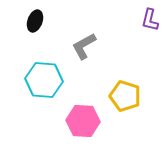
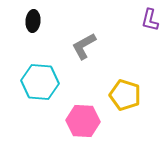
black ellipse: moved 2 px left; rotated 15 degrees counterclockwise
cyan hexagon: moved 4 px left, 2 px down
yellow pentagon: moved 1 px up
